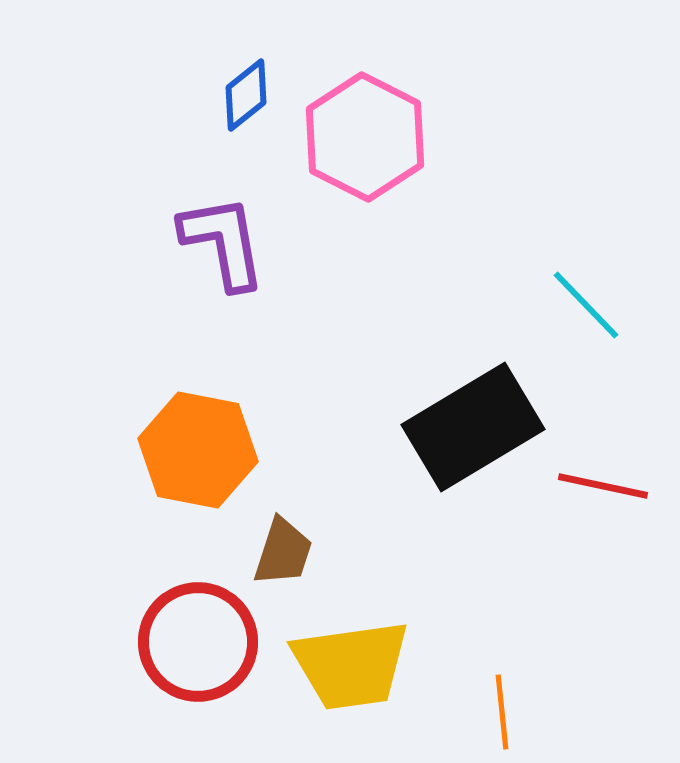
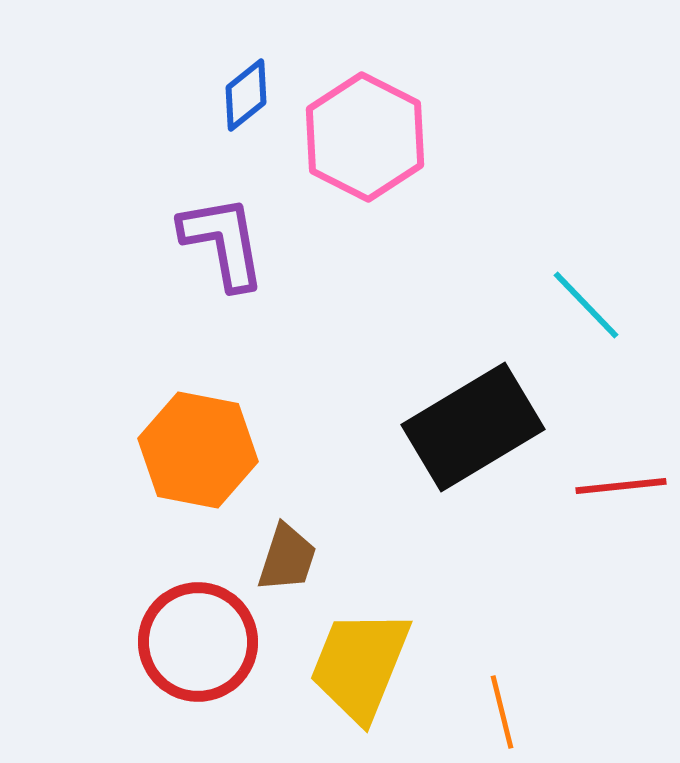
red line: moved 18 px right; rotated 18 degrees counterclockwise
brown trapezoid: moved 4 px right, 6 px down
yellow trapezoid: moved 9 px right; rotated 120 degrees clockwise
orange line: rotated 8 degrees counterclockwise
